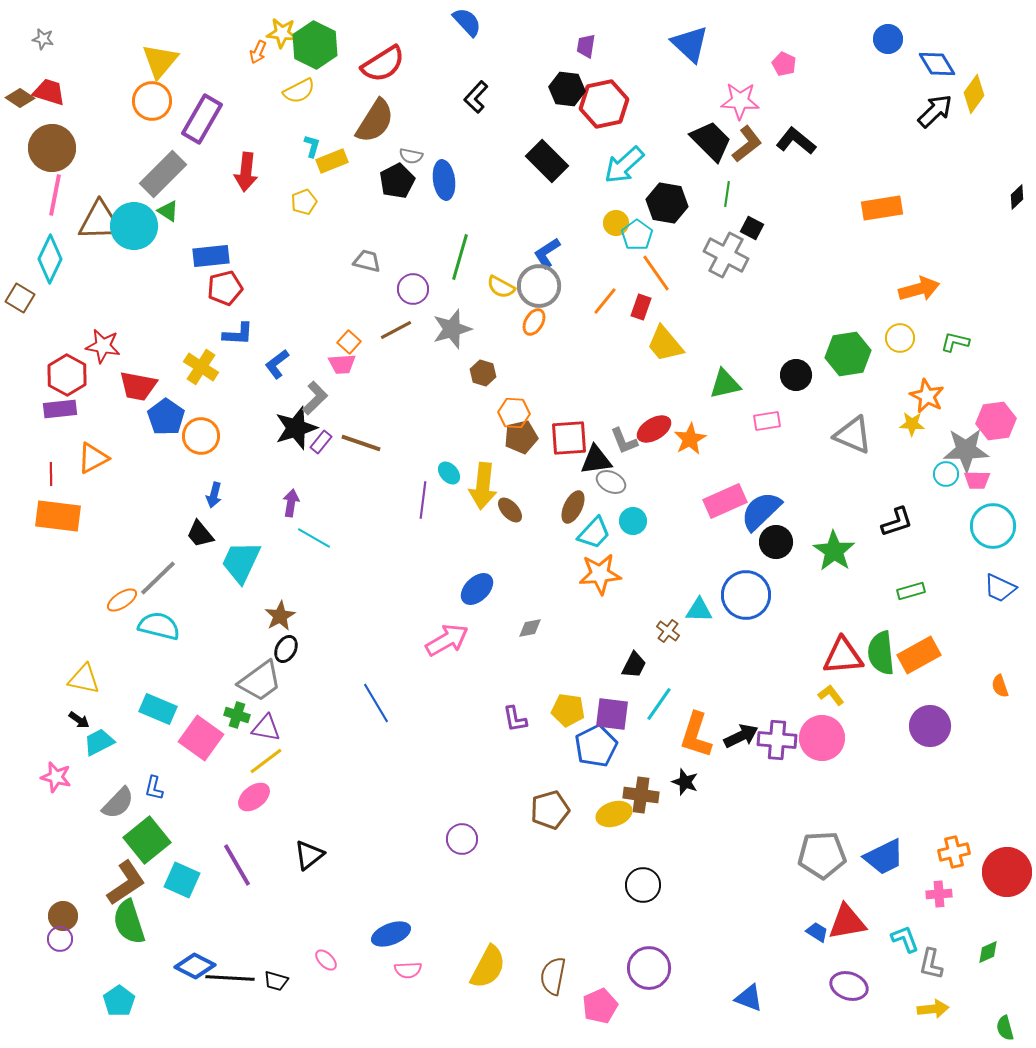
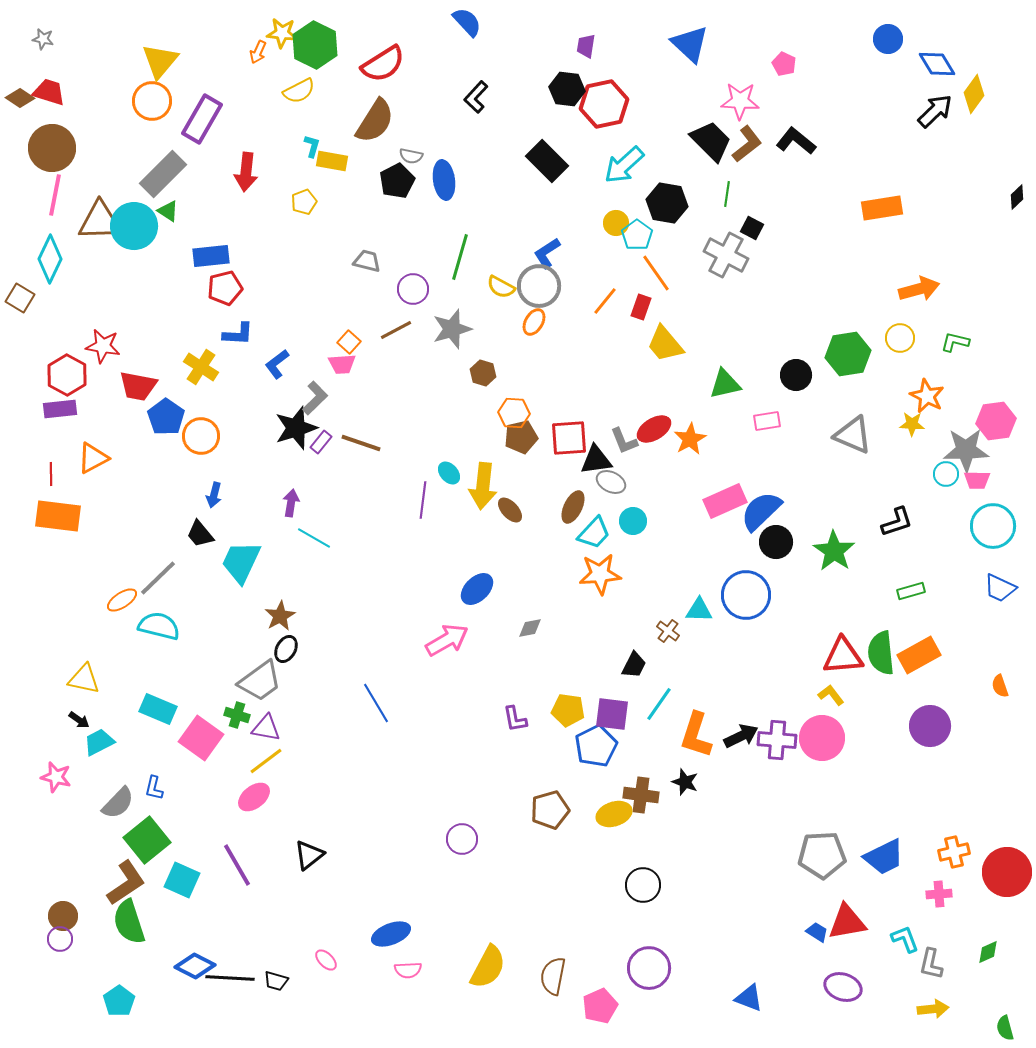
yellow rectangle at (332, 161): rotated 32 degrees clockwise
purple ellipse at (849, 986): moved 6 px left, 1 px down
